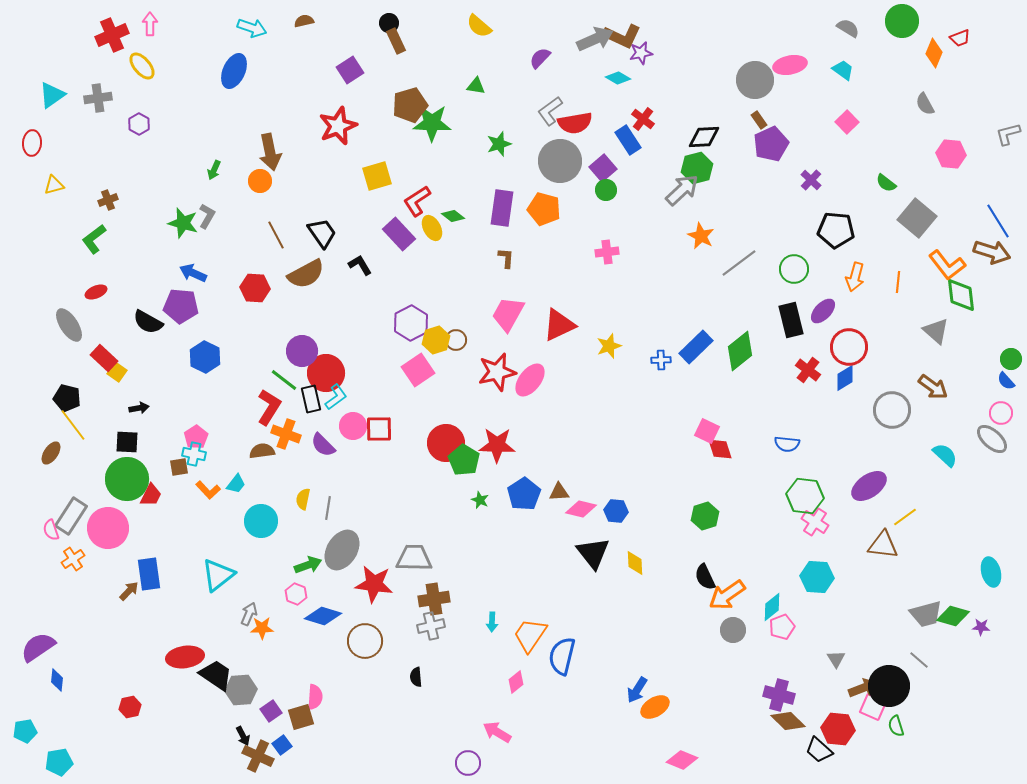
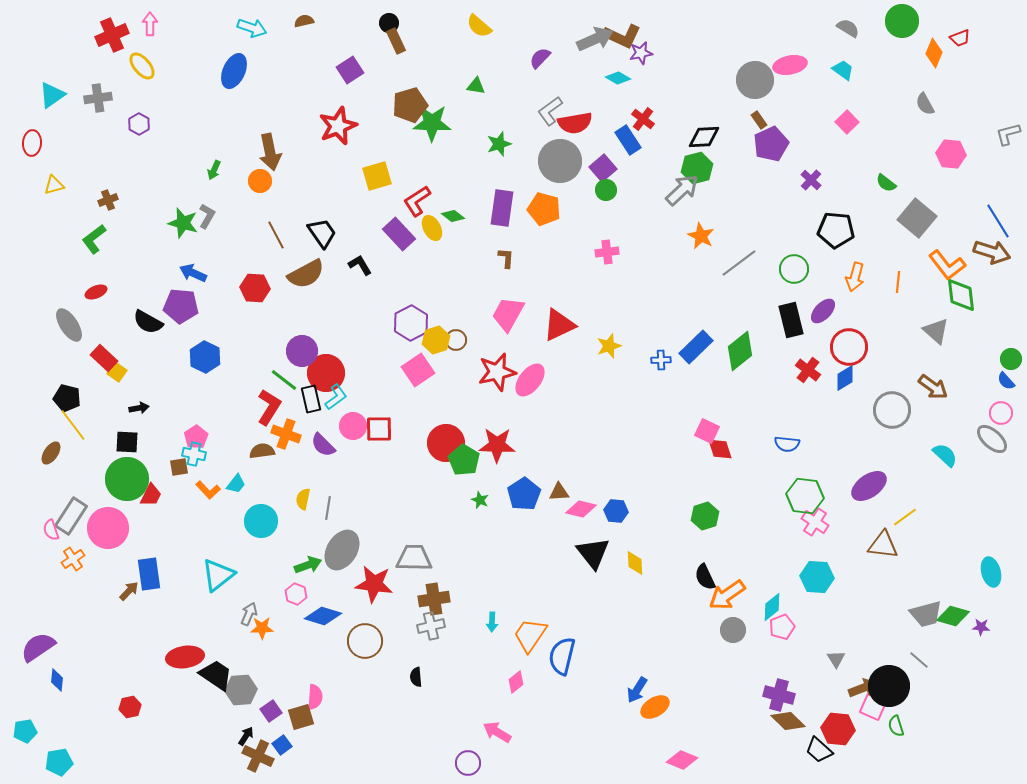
black arrow at (243, 736): moved 3 px right; rotated 120 degrees counterclockwise
